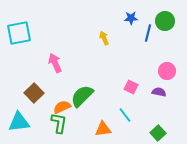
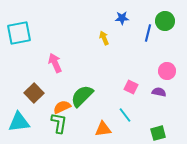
blue star: moved 9 px left
green square: rotated 28 degrees clockwise
